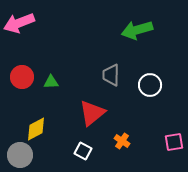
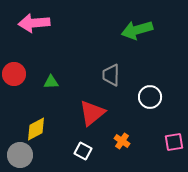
pink arrow: moved 15 px right; rotated 16 degrees clockwise
red circle: moved 8 px left, 3 px up
white circle: moved 12 px down
